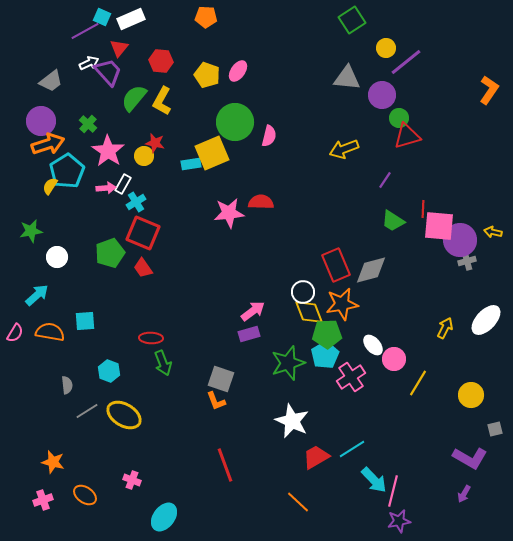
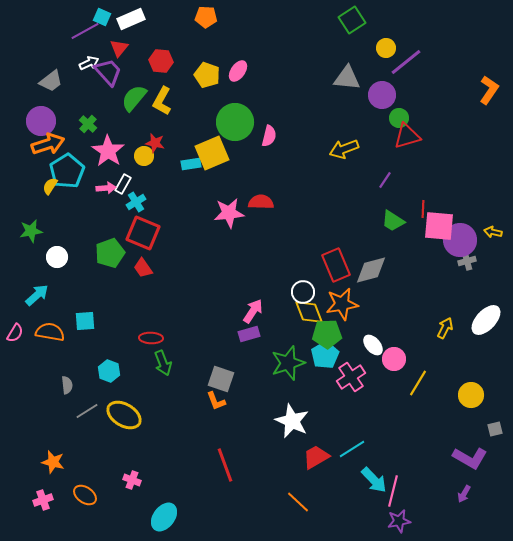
pink arrow at (253, 311): rotated 20 degrees counterclockwise
